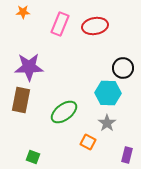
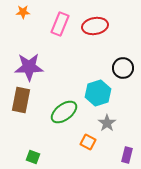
cyan hexagon: moved 10 px left; rotated 20 degrees counterclockwise
